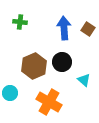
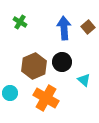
green cross: rotated 24 degrees clockwise
brown square: moved 2 px up; rotated 16 degrees clockwise
orange cross: moved 3 px left, 4 px up
